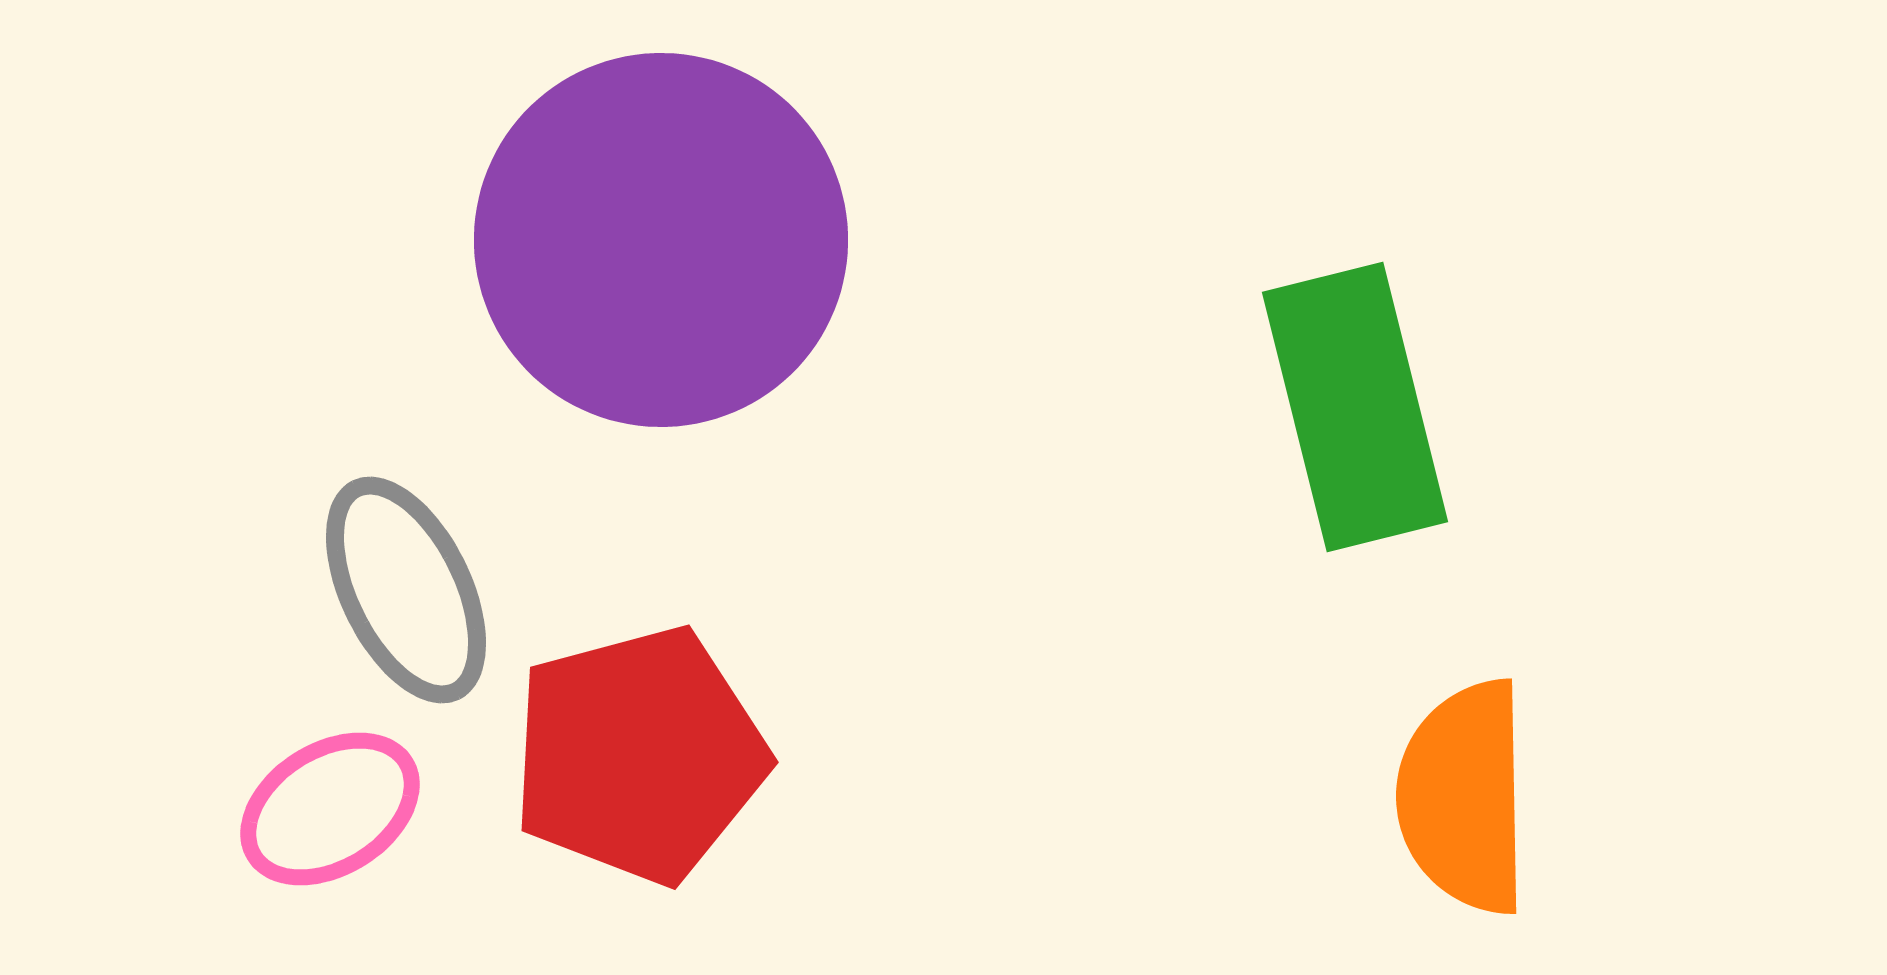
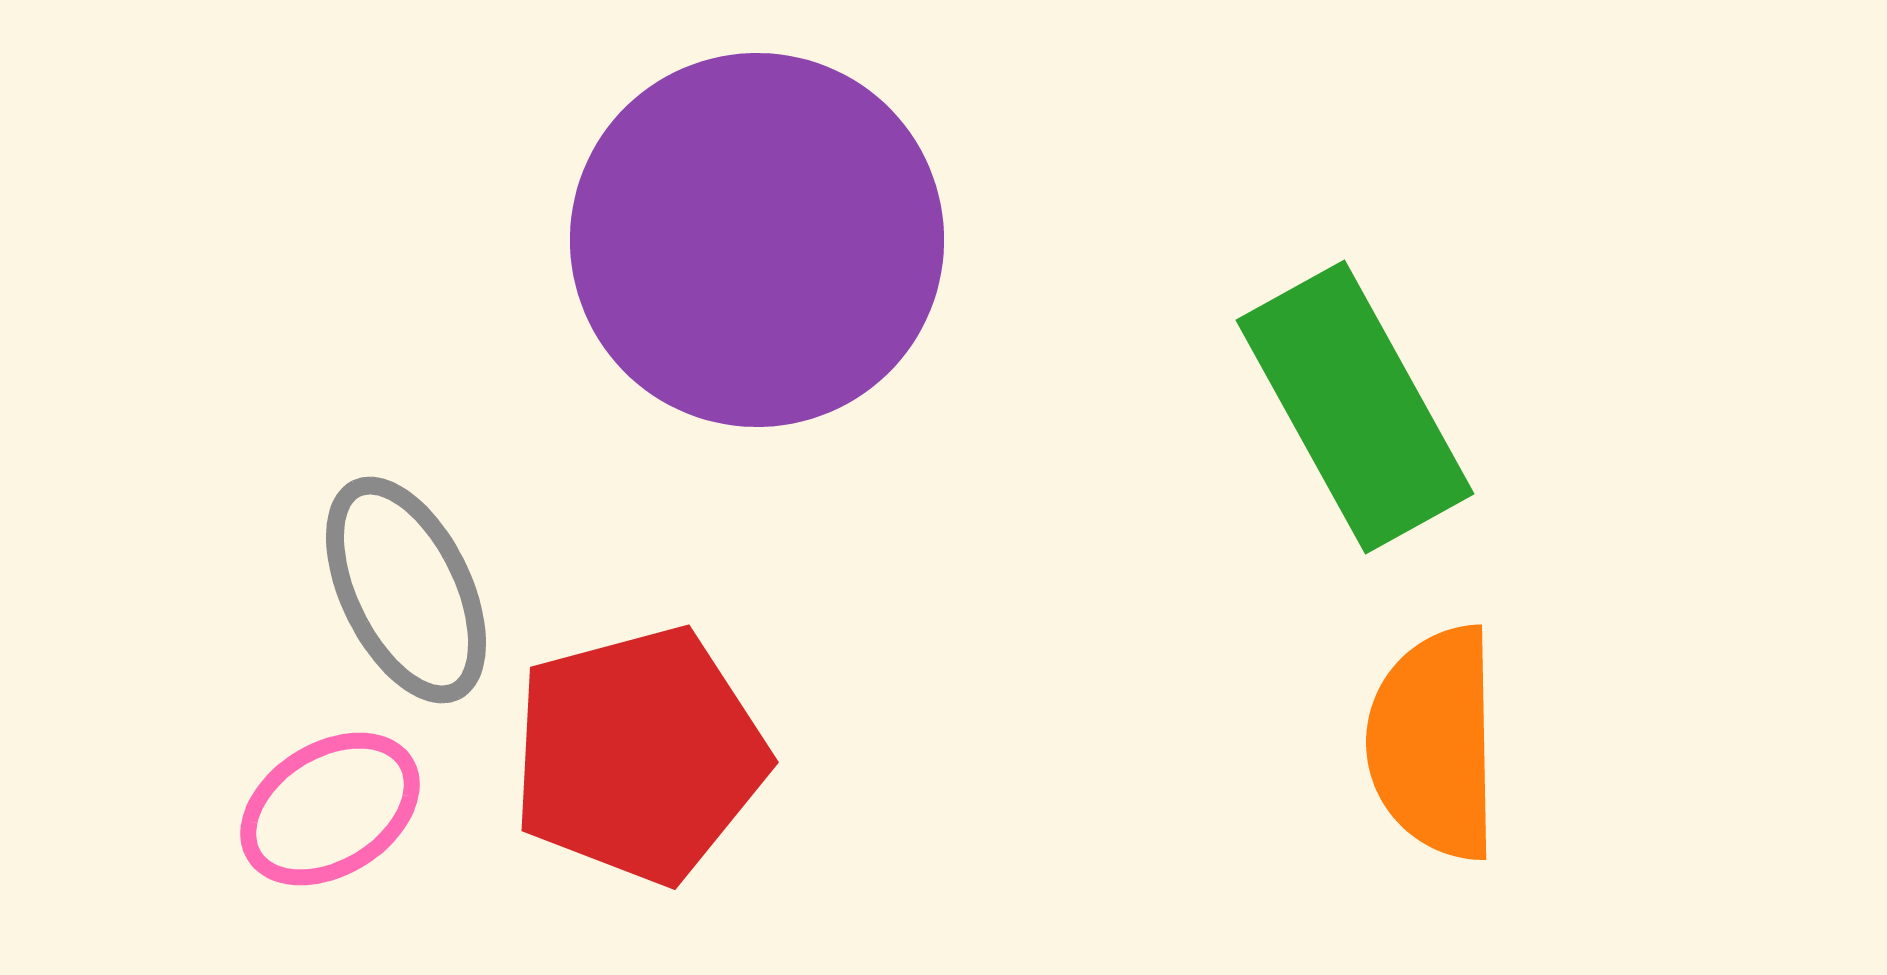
purple circle: moved 96 px right
green rectangle: rotated 15 degrees counterclockwise
orange semicircle: moved 30 px left, 54 px up
